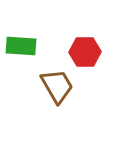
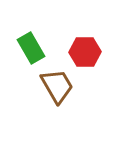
green rectangle: moved 10 px right, 2 px down; rotated 56 degrees clockwise
